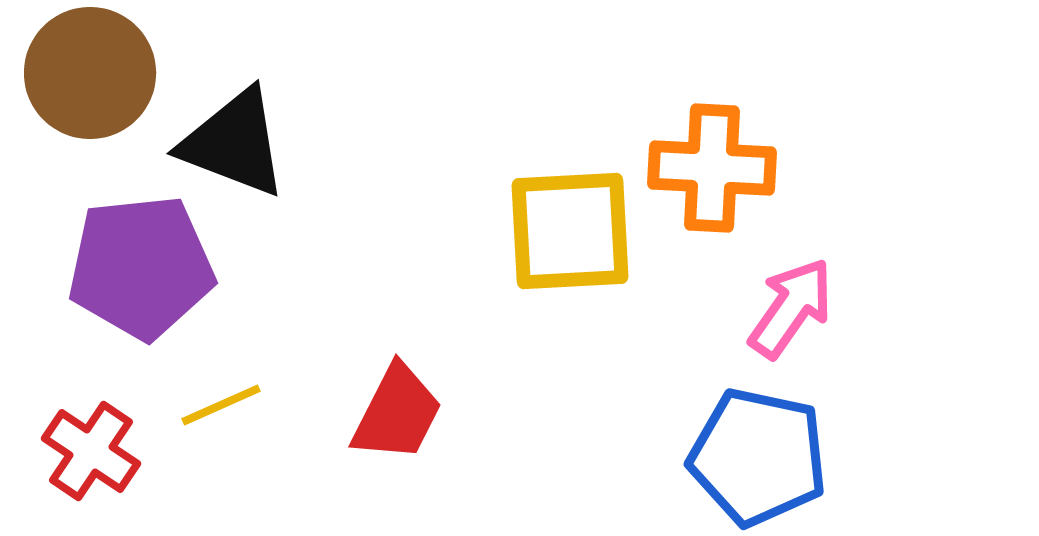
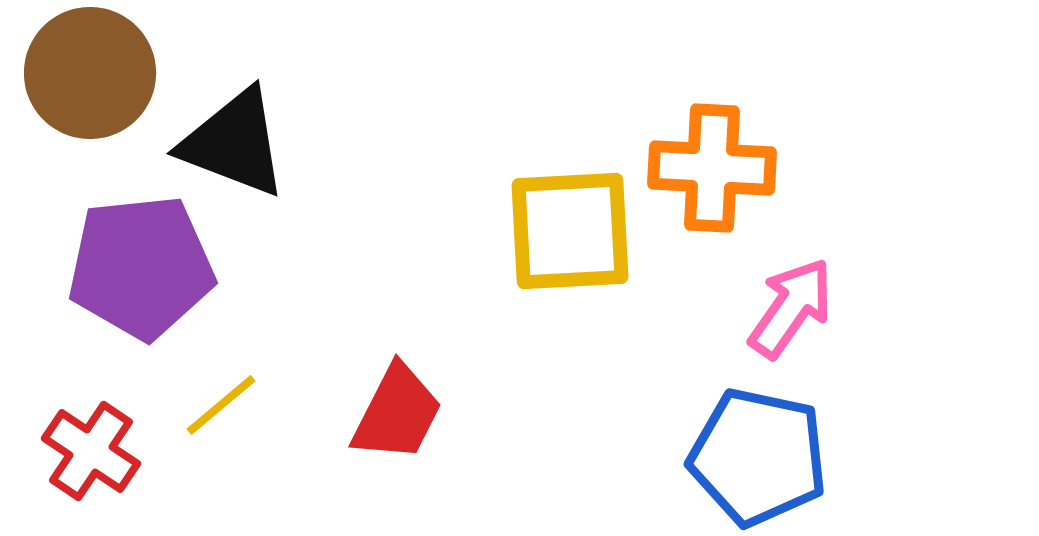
yellow line: rotated 16 degrees counterclockwise
